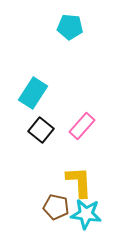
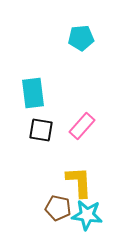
cyan pentagon: moved 11 px right, 11 px down; rotated 10 degrees counterclockwise
cyan rectangle: rotated 40 degrees counterclockwise
black square: rotated 30 degrees counterclockwise
brown pentagon: moved 2 px right, 1 px down
cyan star: moved 1 px right, 1 px down
